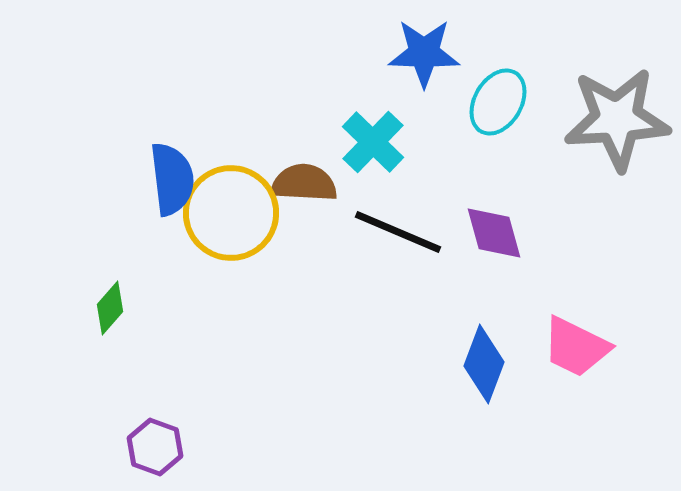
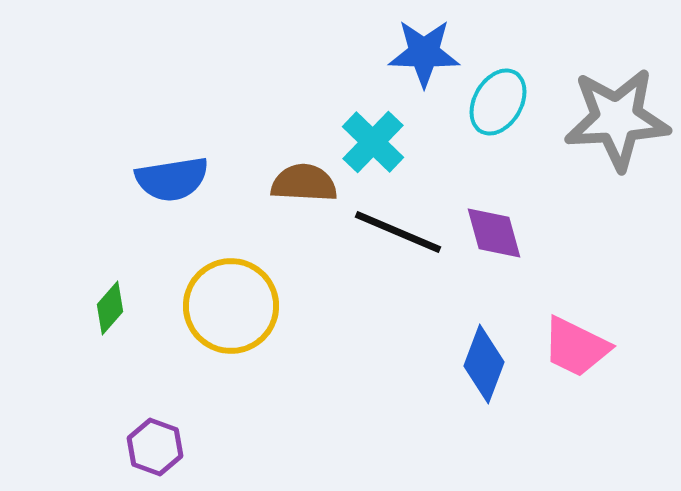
blue semicircle: rotated 88 degrees clockwise
yellow circle: moved 93 px down
